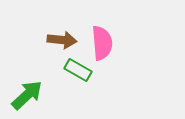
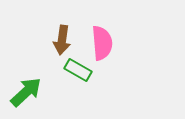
brown arrow: rotated 92 degrees clockwise
green arrow: moved 1 px left, 3 px up
